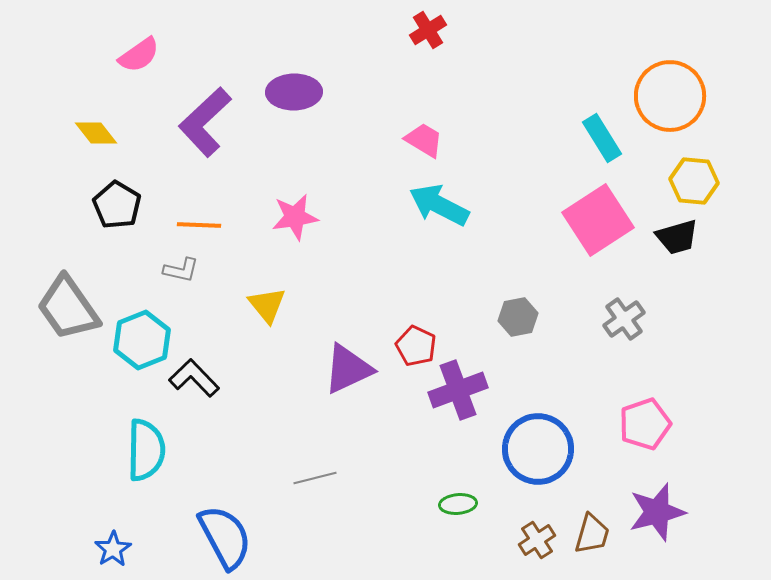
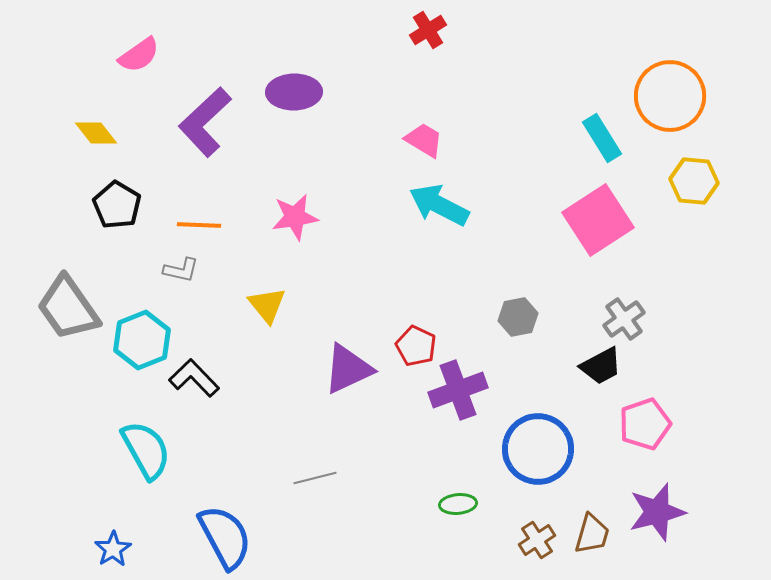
black trapezoid: moved 76 px left, 129 px down; rotated 12 degrees counterclockwise
cyan semicircle: rotated 30 degrees counterclockwise
